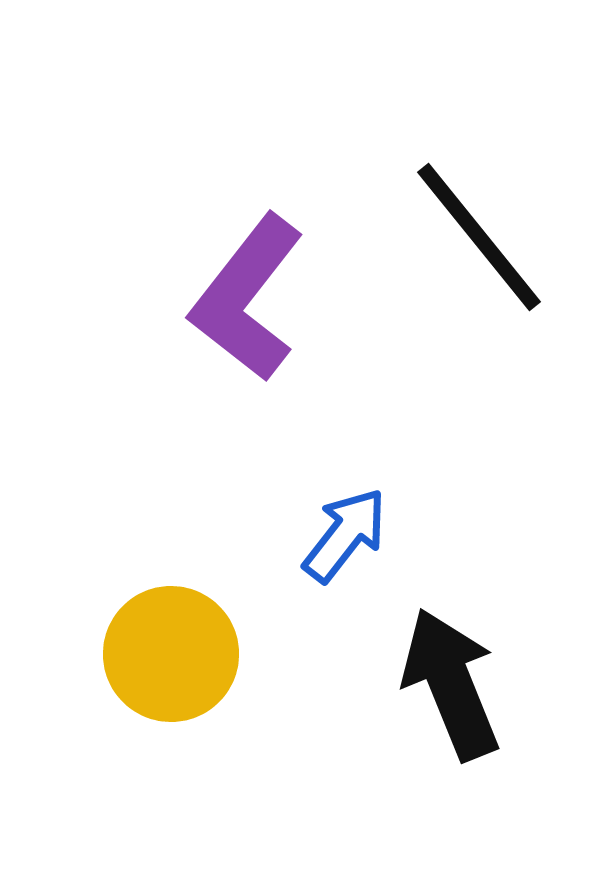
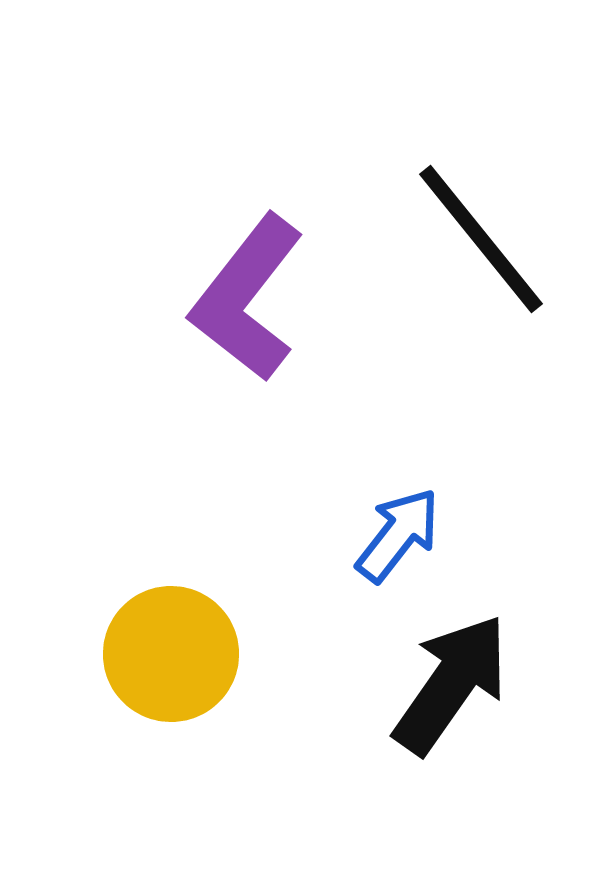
black line: moved 2 px right, 2 px down
blue arrow: moved 53 px right
black arrow: rotated 57 degrees clockwise
